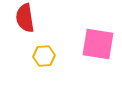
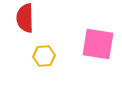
red semicircle: rotated 8 degrees clockwise
